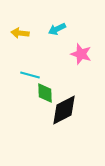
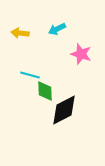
green diamond: moved 2 px up
